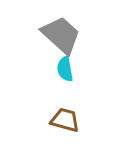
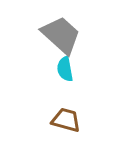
brown trapezoid: moved 1 px right
